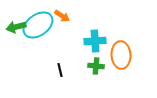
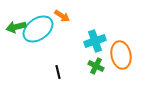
cyan ellipse: moved 4 px down
cyan cross: rotated 15 degrees counterclockwise
orange ellipse: rotated 8 degrees counterclockwise
green cross: rotated 21 degrees clockwise
black line: moved 2 px left, 2 px down
